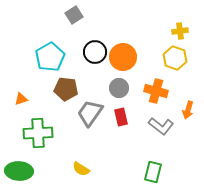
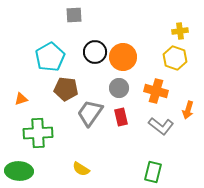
gray square: rotated 30 degrees clockwise
